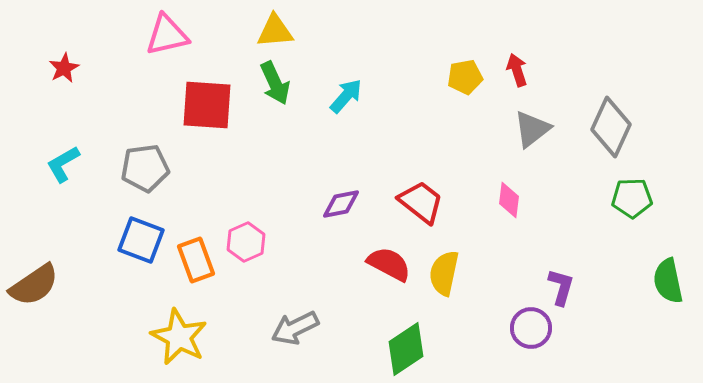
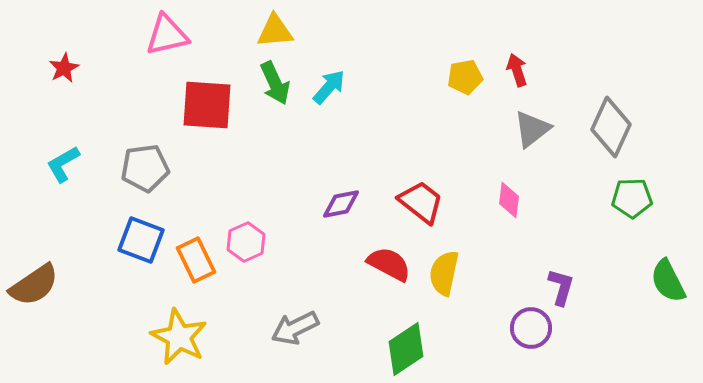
cyan arrow: moved 17 px left, 9 px up
orange rectangle: rotated 6 degrees counterclockwise
green semicircle: rotated 15 degrees counterclockwise
